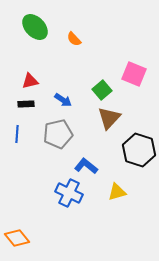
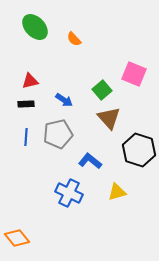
blue arrow: moved 1 px right
brown triangle: rotated 25 degrees counterclockwise
blue line: moved 9 px right, 3 px down
blue L-shape: moved 4 px right, 5 px up
